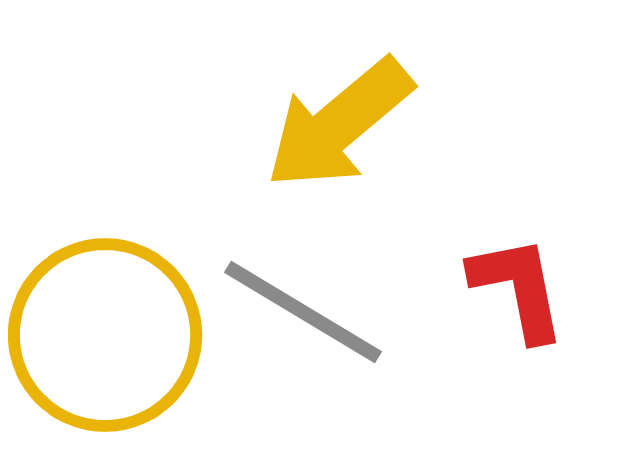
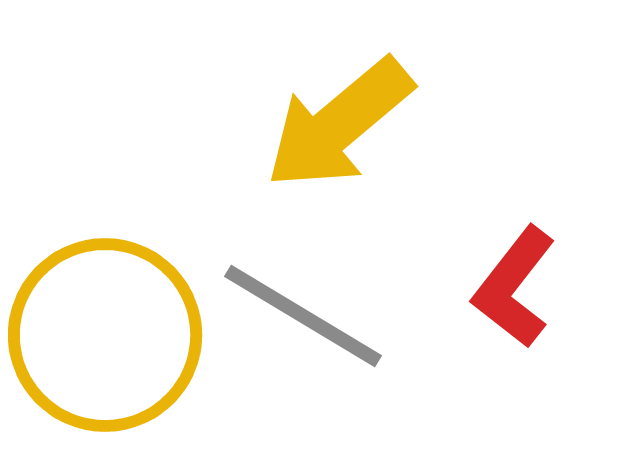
red L-shape: moved 4 px left, 1 px up; rotated 131 degrees counterclockwise
gray line: moved 4 px down
